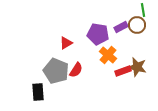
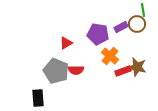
brown circle: moved 1 px up
orange cross: moved 2 px right, 1 px down
red semicircle: rotated 56 degrees clockwise
black rectangle: moved 6 px down
